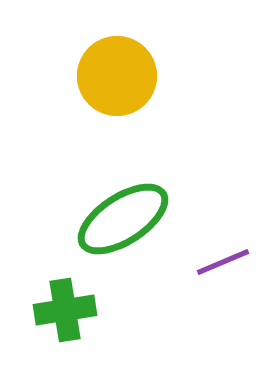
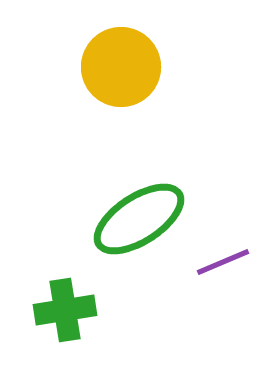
yellow circle: moved 4 px right, 9 px up
green ellipse: moved 16 px right
